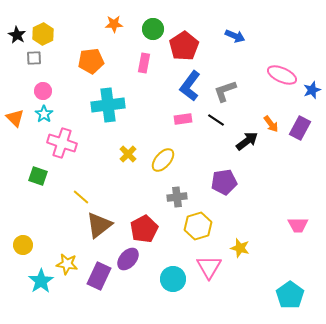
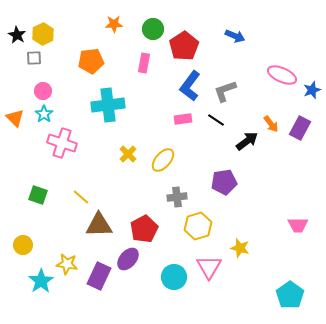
green square at (38, 176): moved 19 px down
brown triangle at (99, 225): rotated 36 degrees clockwise
cyan circle at (173, 279): moved 1 px right, 2 px up
